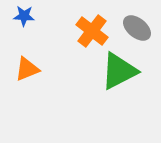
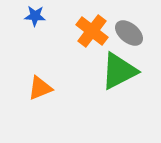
blue star: moved 11 px right
gray ellipse: moved 8 px left, 5 px down
orange triangle: moved 13 px right, 19 px down
